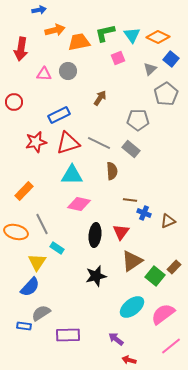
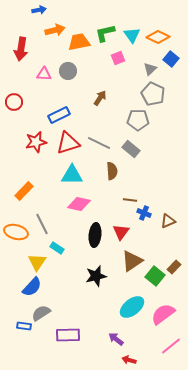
gray pentagon at (166, 94): moved 13 px left; rotated 15 degrees counterclockwise
blue semicircle at (30, 287): moved 2 px right
